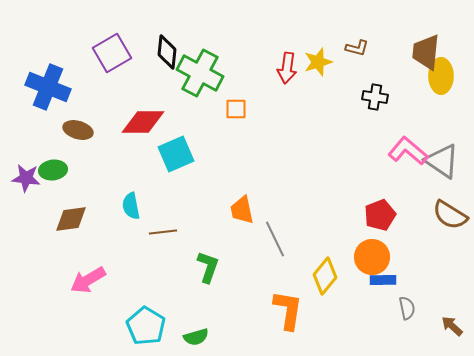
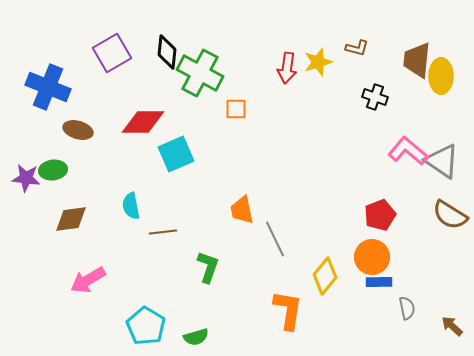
brown trapezoid: moved 9 px left, 8 px down
black cross: rotated 10 degrees clockwise
blue rectangle: moved 4 px left, 2 px down
